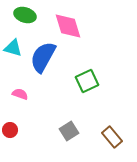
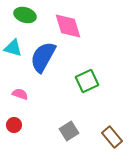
red circle: moved 4 px right, 5 px up
